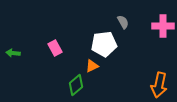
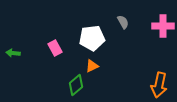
white pentagon: moved 12 px left, 6 px up
